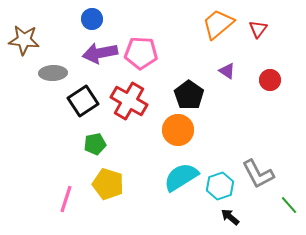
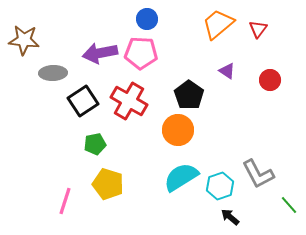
blue circle: moved 55 px right
pink line: moved 1 px left, 2 px down
